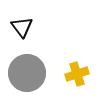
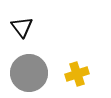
gray circle: moved 2 px right
